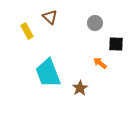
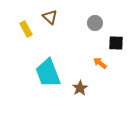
yellow rectangle: moved 1 px left, 2 px up
black square: moved 1 px up
